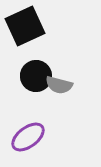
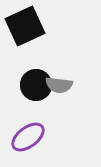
black circle: moved 9 px down
gray semicircle: rotated 8 degrees counterclockwise
